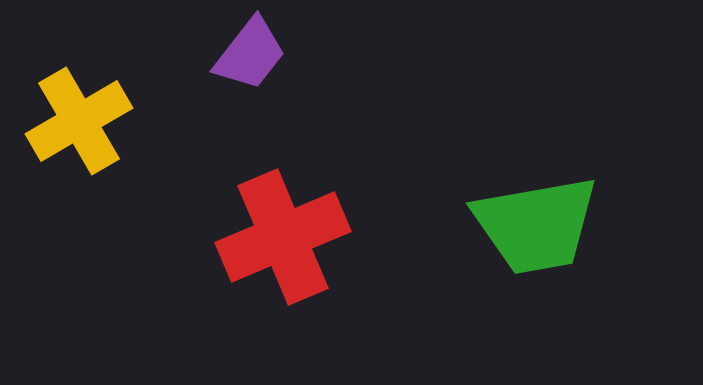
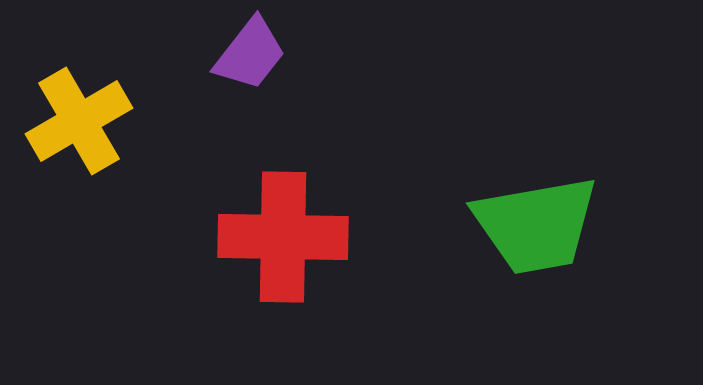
red cross: rotated 24 degrees clockwise
